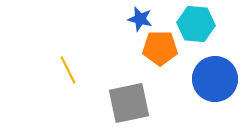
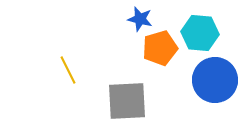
cyan hexagon: moved 4 px right, 9 px down
orange pentagon: rotated 16 degrees counterclockwise
blue circle: moved 1 px down
gray square: moved 2 px left, 2 px up; rotated 9 degrees clockwise
